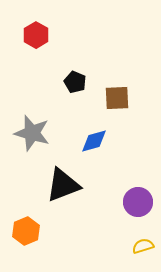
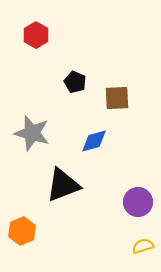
orange hexagon: moved 4 px left
